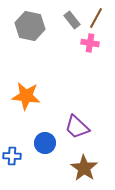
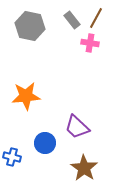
orange star: rotated 12 degrees counterclockwise
blue cross: moved 1 px down; rotated 12 degrees clockwise
